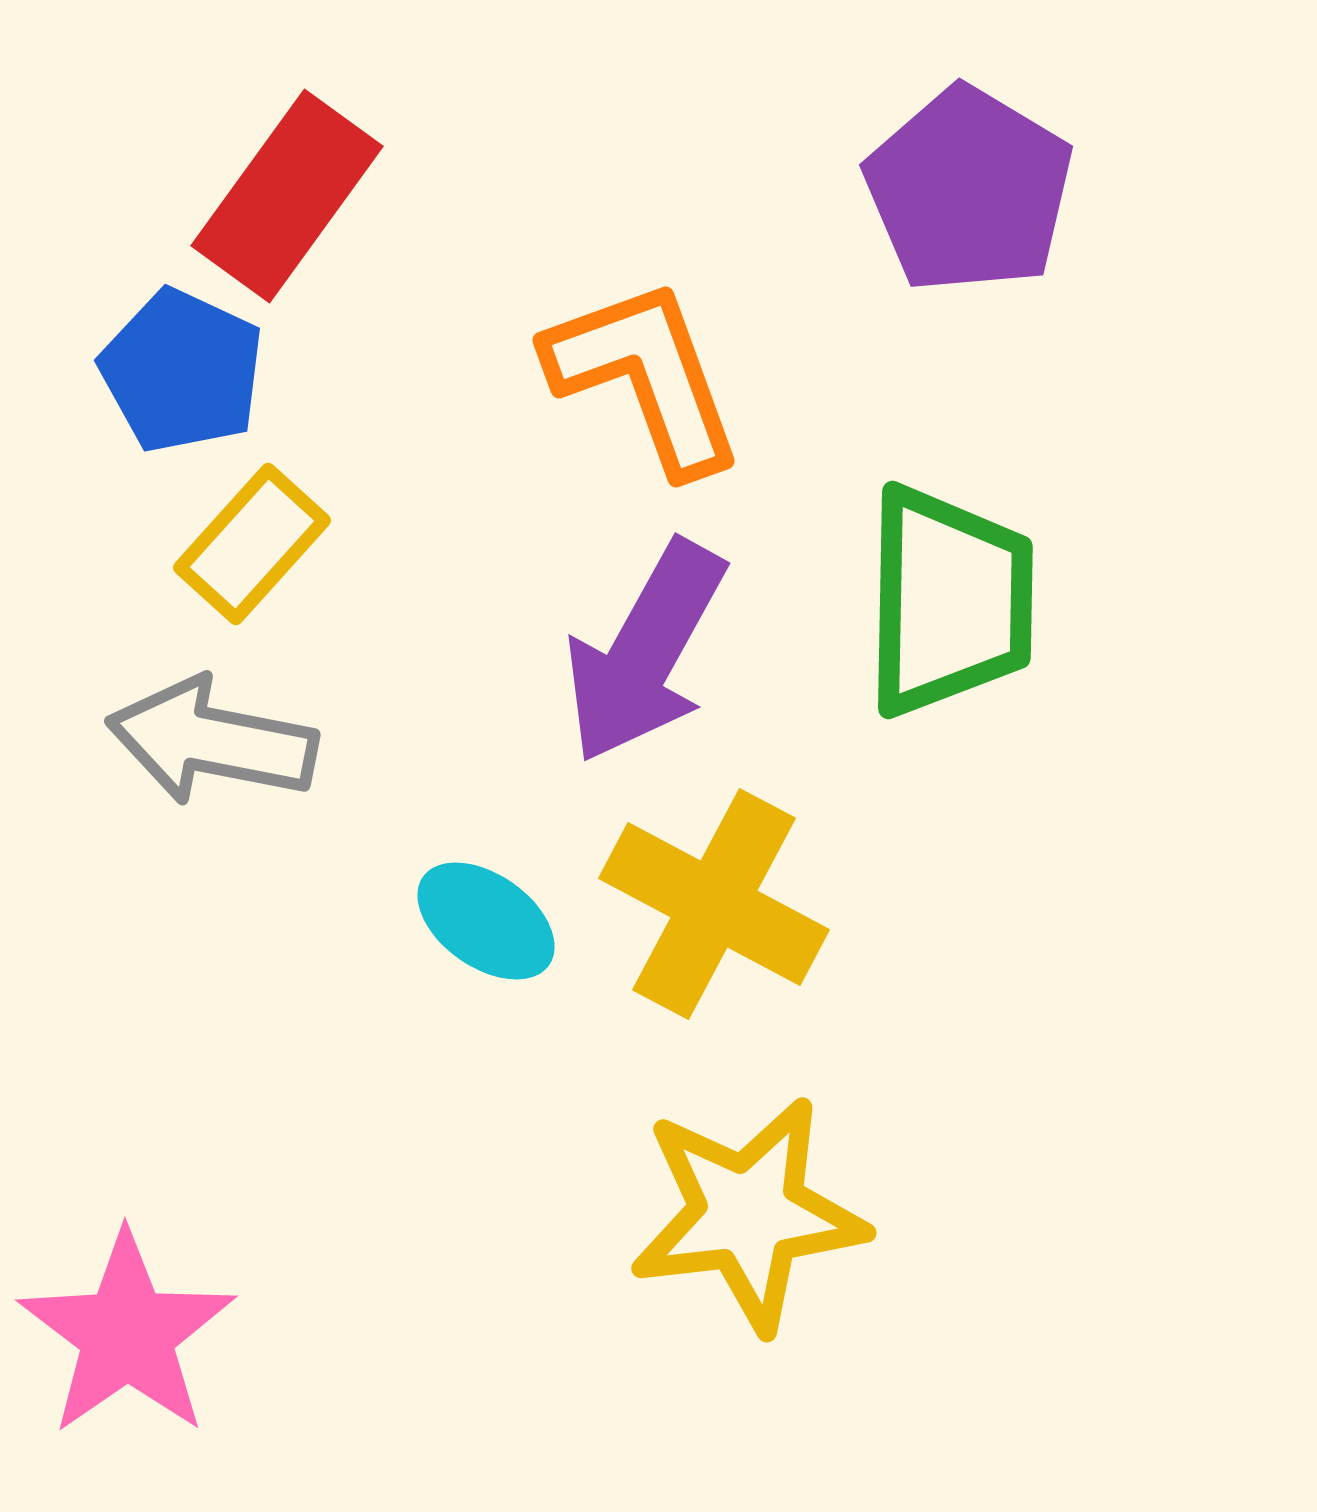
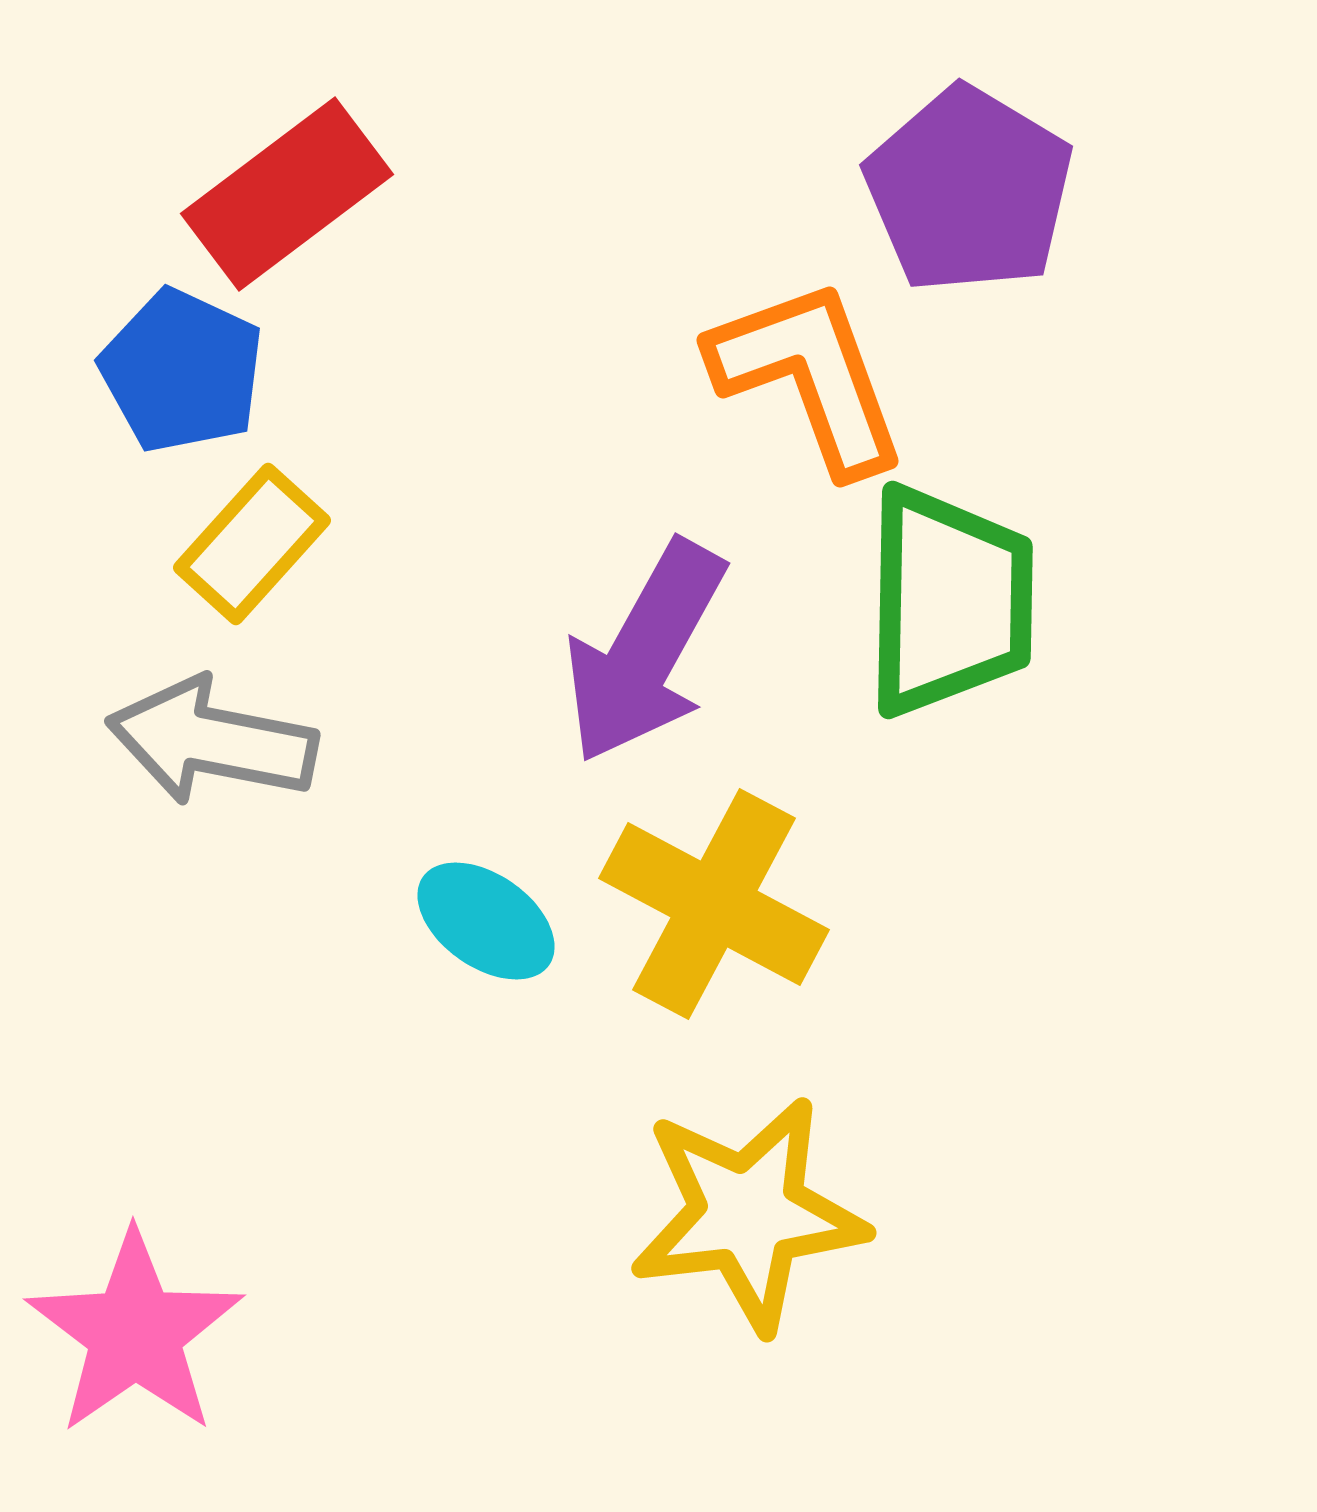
red rectangle: moved 2 px up; rotated 17 degrees clockwise
orange L-shape: moved 164 px right
pink star: moved 8 px right, 1 px up
